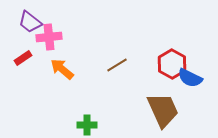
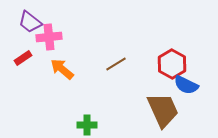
brown line: moved 1 px left, 1 px up
blue semicircle: moved 4 px left, 7 px down
